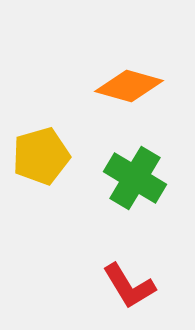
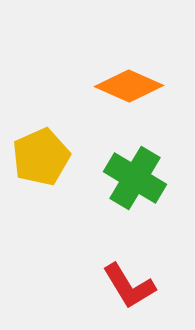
orange diamond: rotated 8 degrees clockwise
yellow pentagon: moved 1 px down; rotated 8 degrees counterclockwise
